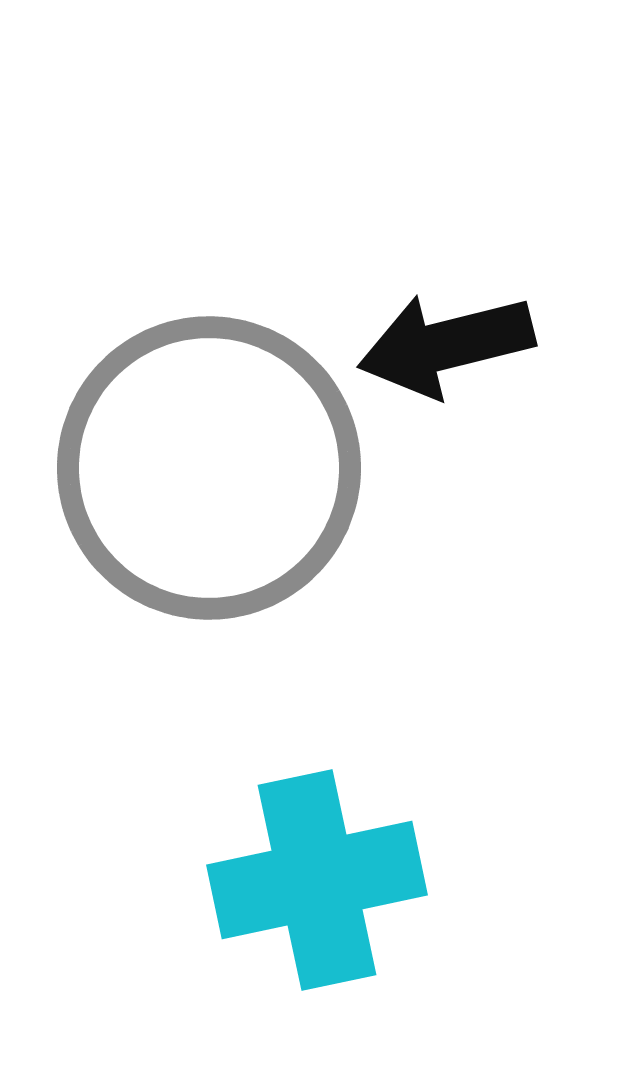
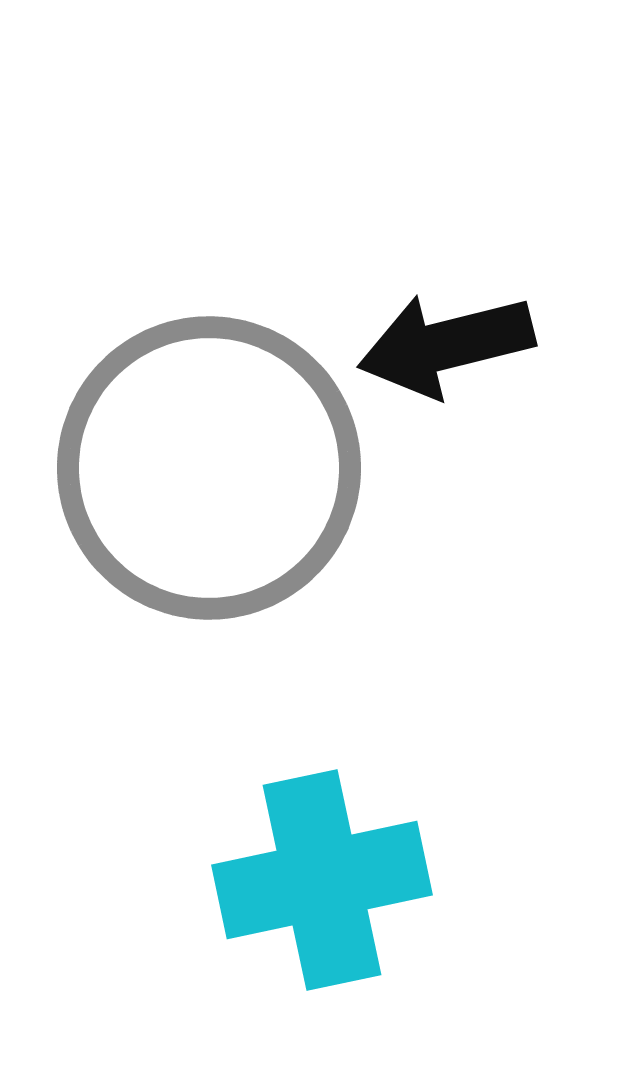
cyan cross: moved 5 px right
